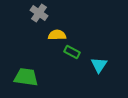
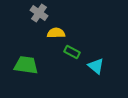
yellow semicircle: moved 1 px left, 2 px up
cyan triangle: moved 3 px left, 1 px down; rotated 24 degrees counterclockwise
green trapezoid: moved 12 px up
